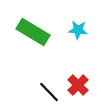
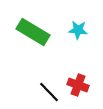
red cross: rotated 25 degrees counterclockwise
